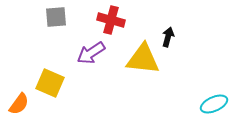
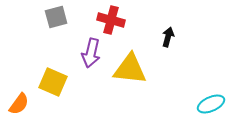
gray square: rotated 10 degrees counterclockwise
purple arrow: rotated 44 degrees counterclockwise
yellow triangle: moved 13 px left, 10 px down
yellow square: moved 3 px right, 1 px up
cyan ellipse: moved 3 px left
